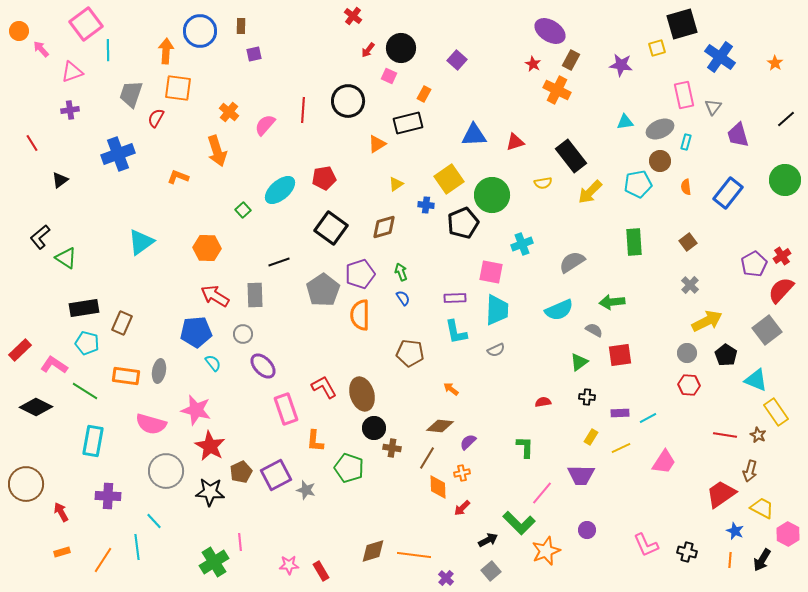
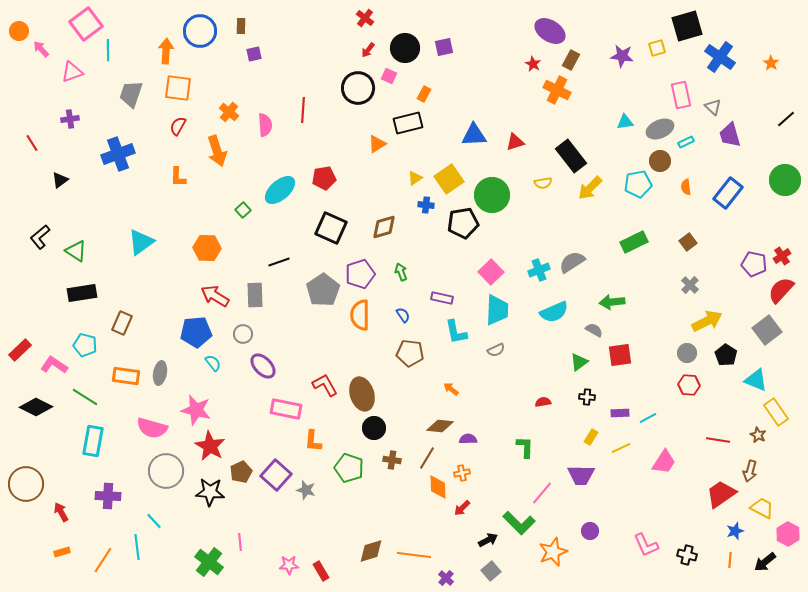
red cross at (353, 16): moved 12 px right, 2 px down
black square at (682, 24): moved 5 px right, 2 px down
black circle at (401, 48): moved 4 px right
purple square at (457, 60): moved 13 px left, 13 px up; rotated 36 degrees clockwise
orange star at (775, 63): moved 4 px left
purple star at (621, 65): moved 1 px right, 9 px up
pink rectangle at (684, 95): moved 3 px left
black circle at (348, 101): moved 10 px right, 13 px up
gray triangle at (713, 107): rotated 24 degrees counterclockwise
purple cross at (70, 110): moved 9 px down
red semicircle at (156, 118): moved 22 px right, 8 px down
pink semicircle at (265, 125): rotated 135 degrees clockwise
purple trapezoid at (738, 135): moved 8 px left
cyan rectangle at (686, 142): rotated 49 degrees clockwise
orange L-shape at (178, 177): rotated 110 degrees counterclockwise
yellow triangle at (396, 184): moved 19 px right, 6 px up
yellow arrow at (590, 192): moved 4 px up
black pentagon at (463, 223): rotated 12 degrees clockwise
black square at (331, 228): rotated 12 degrees counterclockwise
green rectangle at (634, 242): rotated 68 degrees clockwise
cyan cross at (522, 244): moved 17 px right, 26 px down
green triangle at (66, 258): moved 10 px right, 7 px up
purple pentagon at (754, 264): rotated 30 degrees counterclockwise
pink square at (491, 272): rotated 35 degrees clockwise
blue semicircle at (403, 298): moved 17 px down
purple rectangle at (455, 298): moved 13 px left; rotated 15 degrees clockwise
black rectangle at (84, 308): moved 2 px left, 15 px up
cyan semicircle at (559, 310): moved 5 px left, 2 px down
cyan pentagon at (87, 343): moved 2 px left, 2 px down
gray ellipse at (159, 371): moved 1 px right, 2 px down
red L-shape at (324, 387): moved 1 px right, 2 px up
green line at (85, 391): moved 6 px down
pink rectangle at (286, 409): rotated 60 degrees counterclockwise
pink semicircle at (151, 424): moved 1 px right, 4 px down
red line at (725, 435): moved 7 px left, 5 px down
orange L-shape at (315, 441): moved 2 px left
purple semicircle at (468, 442): moved 3 px up; rotated 42 degrees clockwise
brown cross at (392, 448): moved 12 px down
purple square at (276, 475): rotated 20 degrees counterclockwise
purple circle at (587, 530): moved 3 px right, 1 px down
blue star at (735, 531): rotated 30 degrees clockwise
brown diamond at (373, 551): moved 2 px left
orange star at (546, 551): moved 7 px right, 1 px down
black cross at (687, 552): moved 3 px down
black arrow at (762, 560): moved 3 px right, 2 px down; rotated 20 degrees clockwise
green cross at (214, 562): moved 5 px left; rotated 20 degrees counterclockwise
